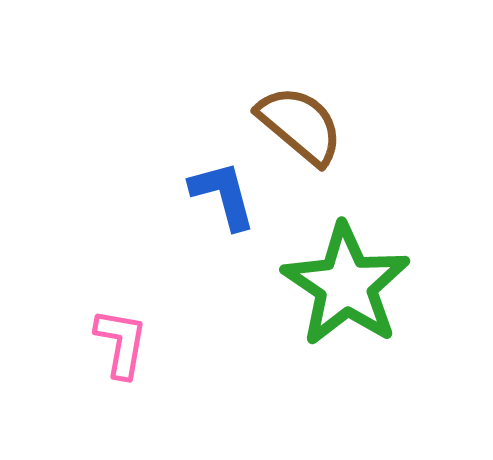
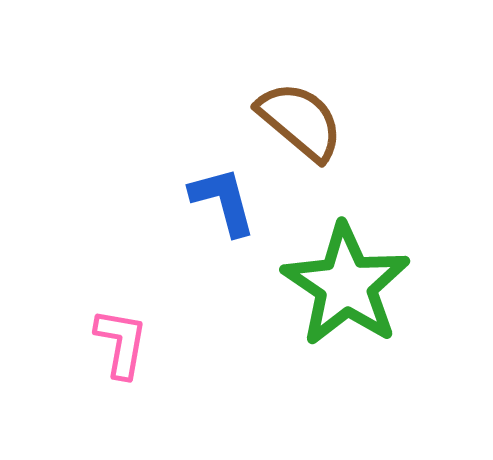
brown semicircle: moved 4 px up
blue L-shape: moved 6 px down
